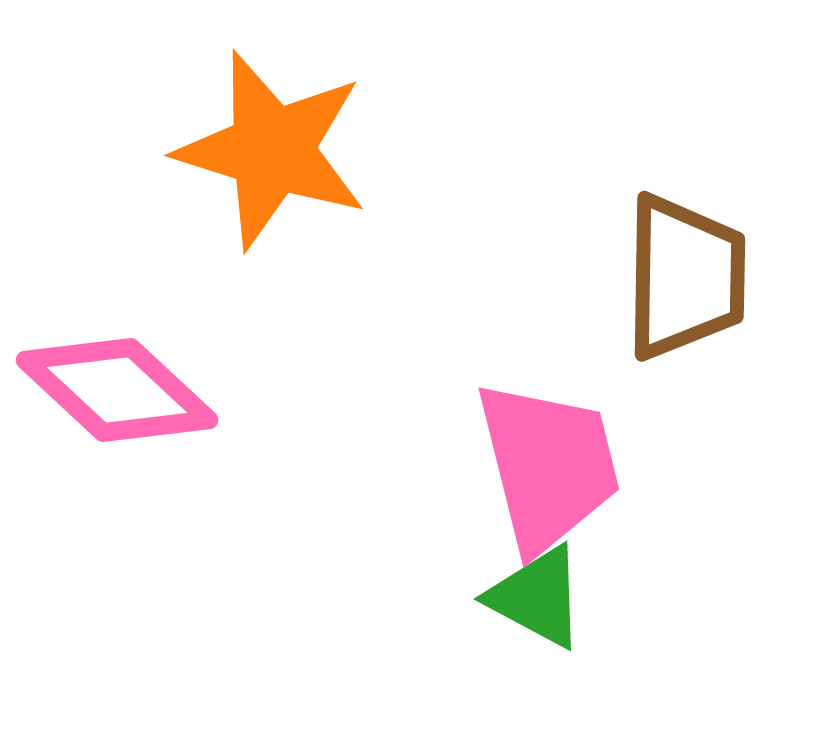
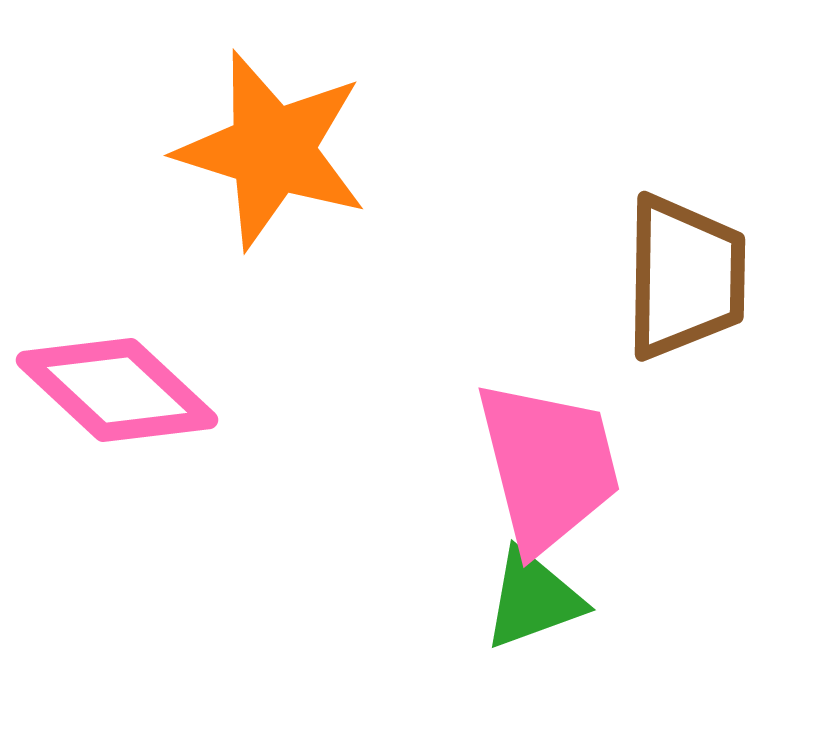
green triangle: moved 4 px left, 2 px down; rotated 48 degrees counterclockwise
